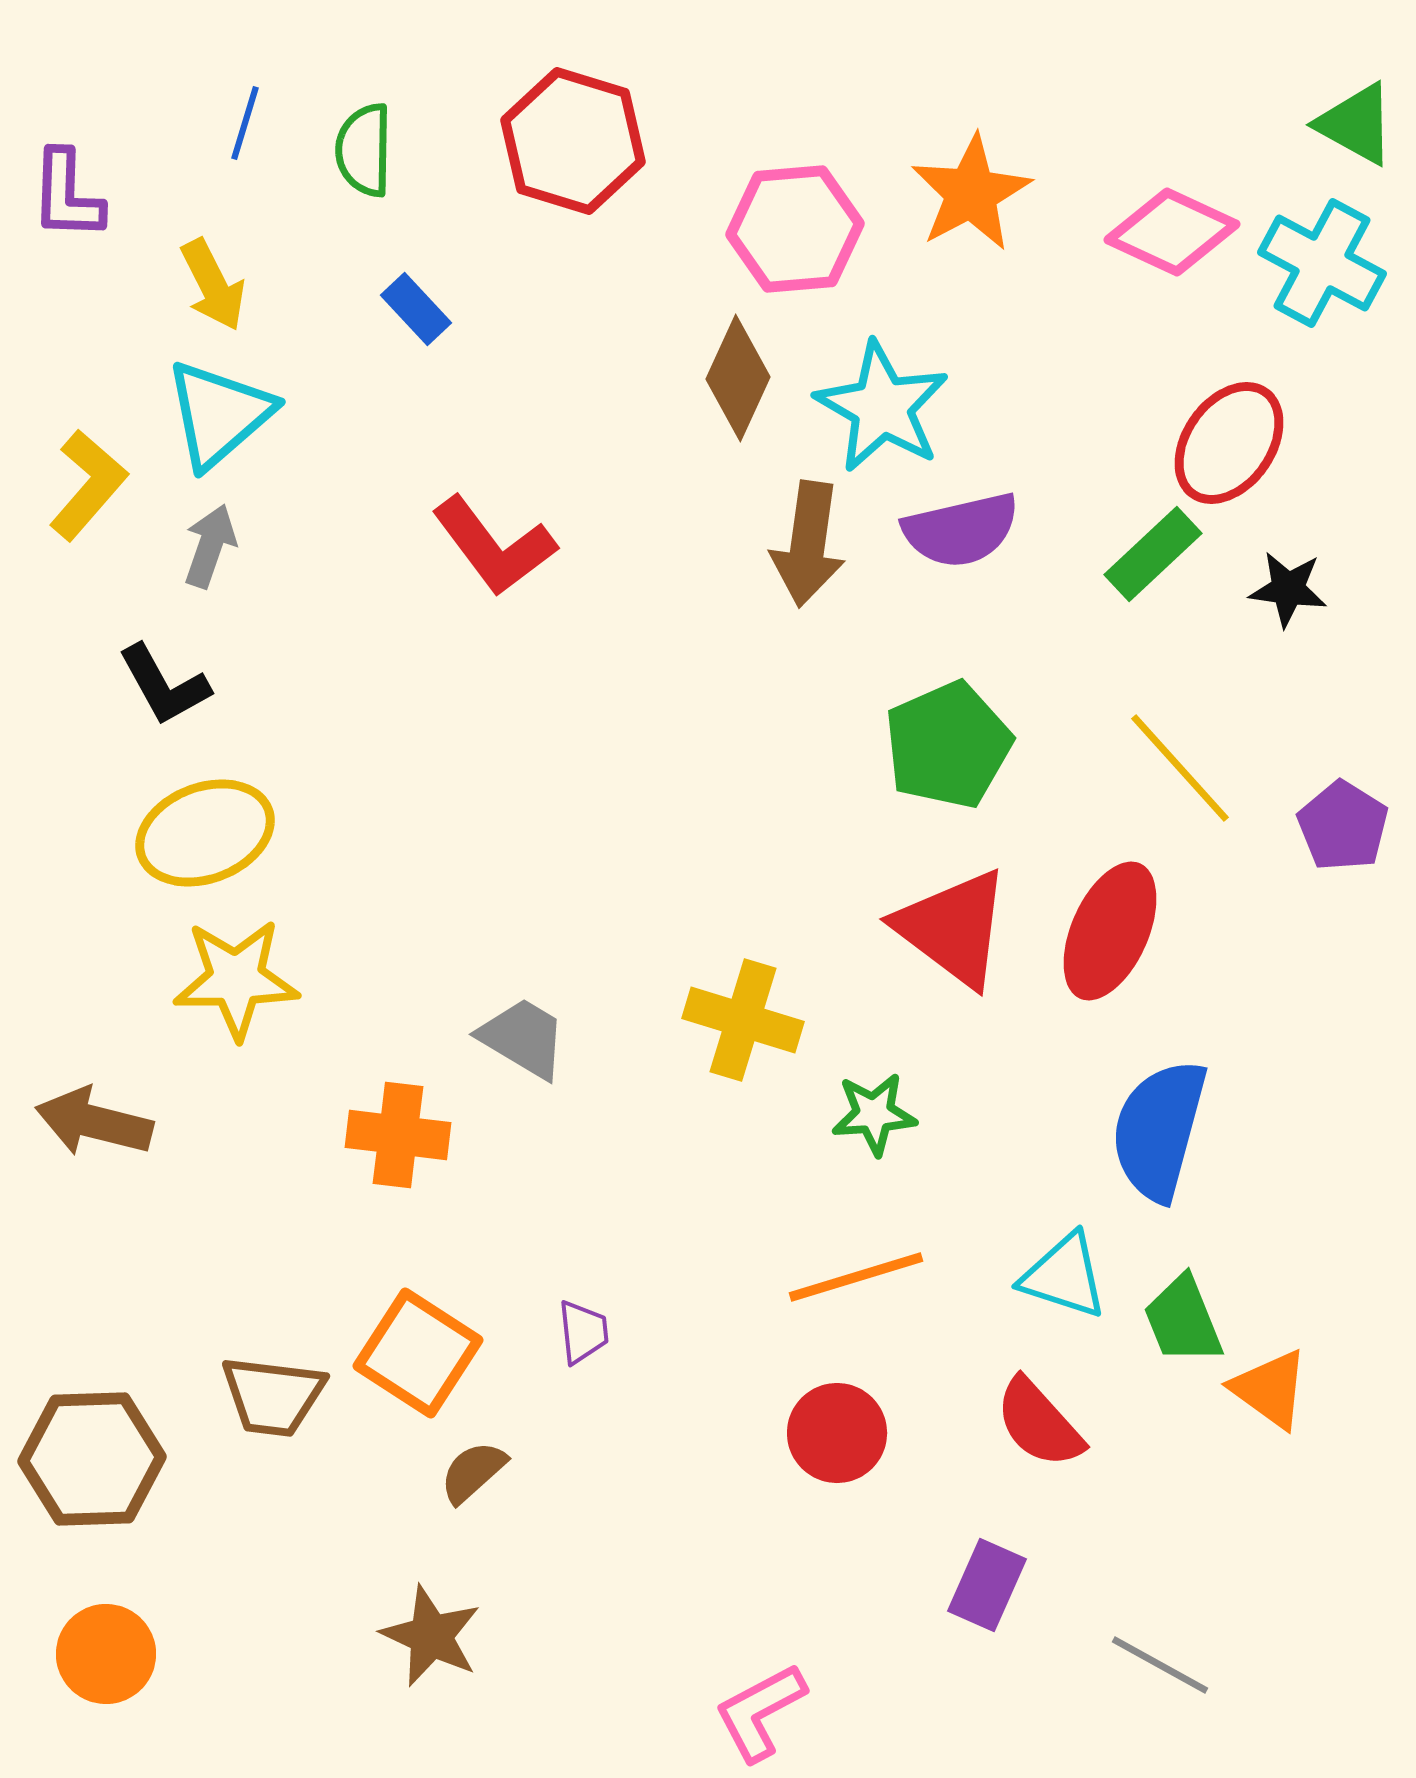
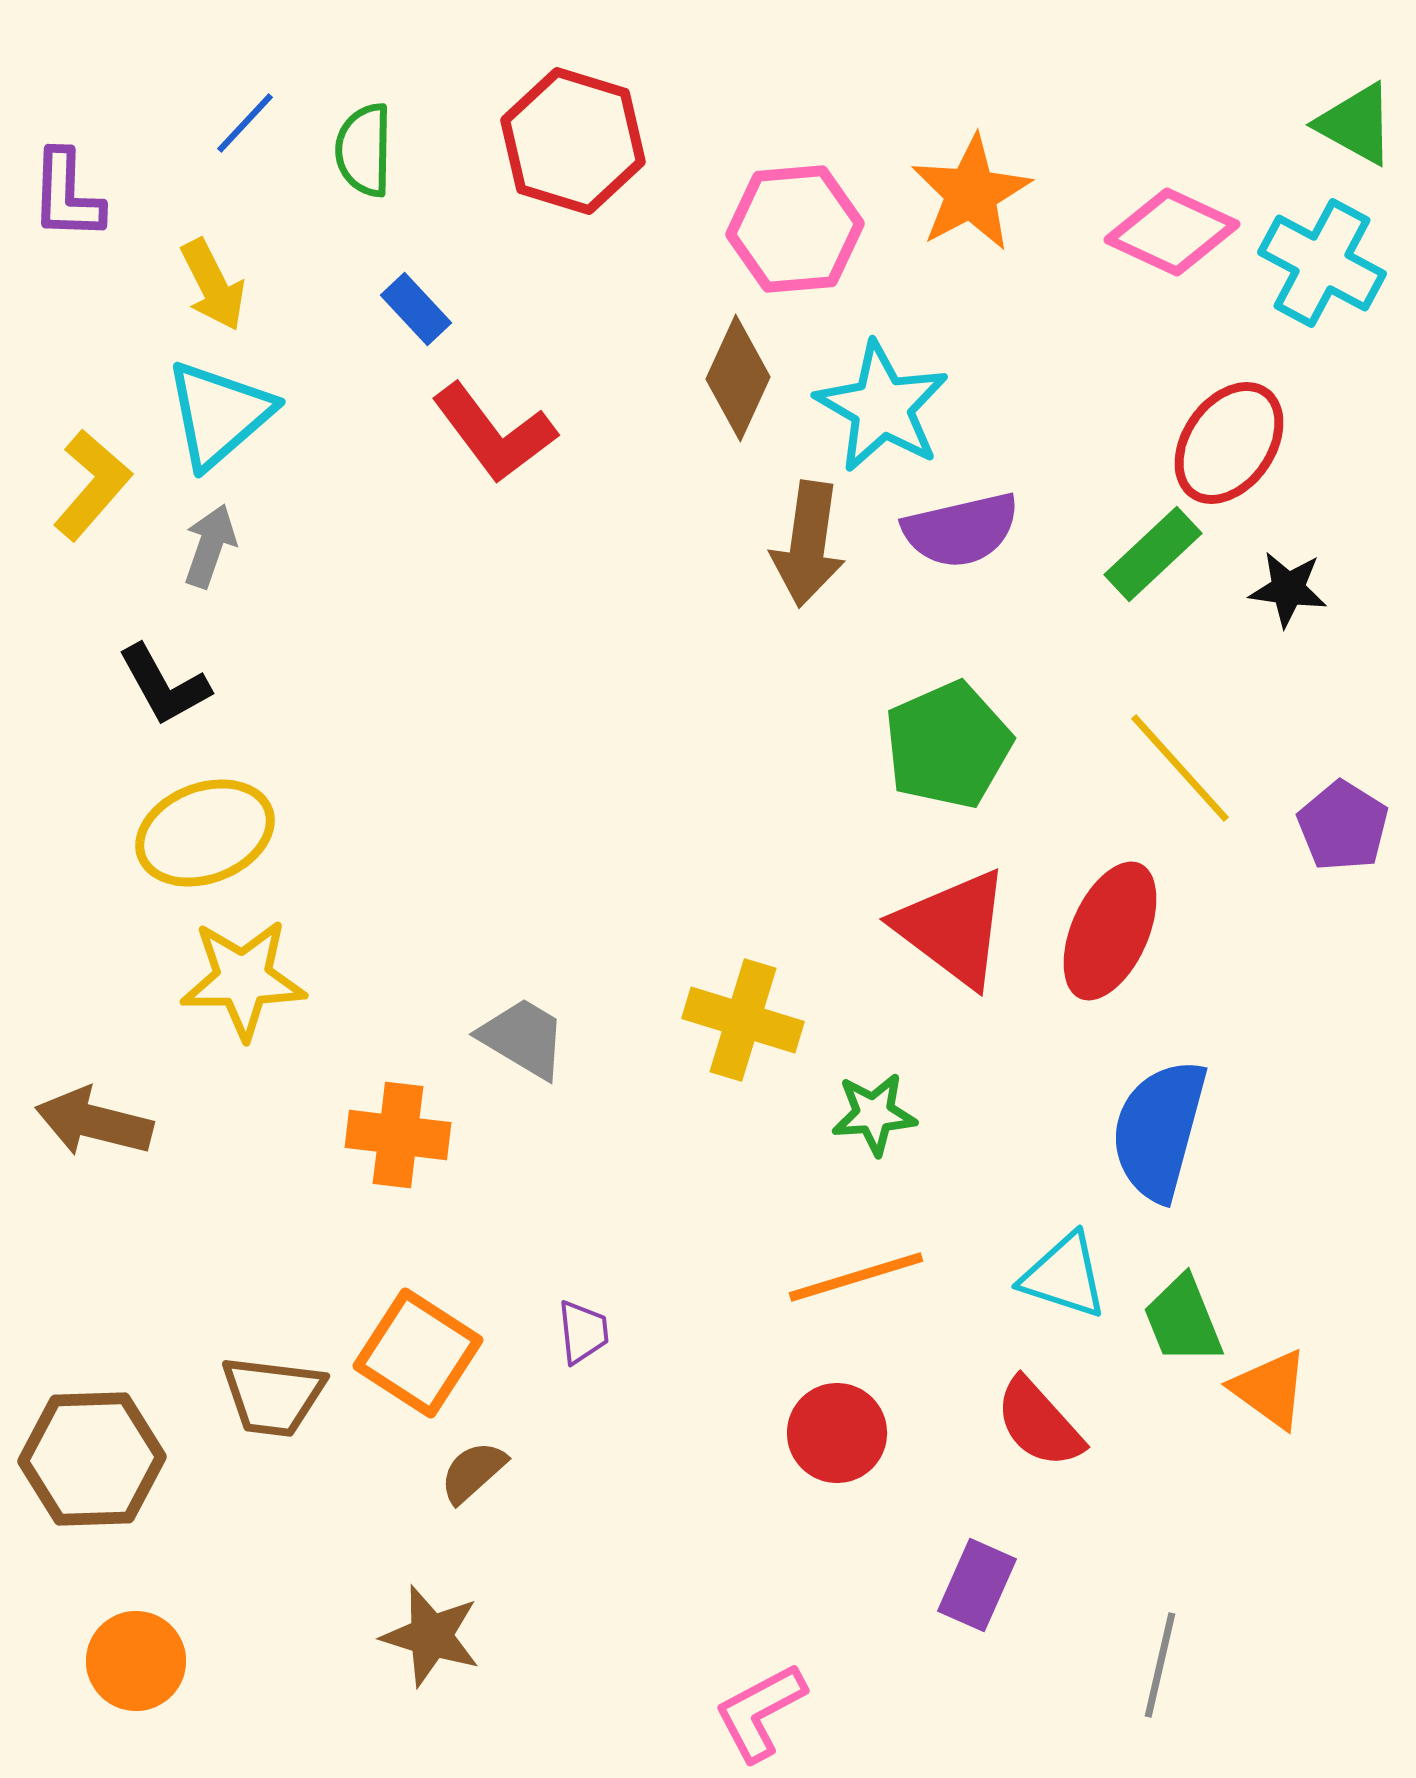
blue line at (245, 123): rotated 26 degrees clockwise
yellow L-shape at (88, 485): moved 4 px right
red L-shape at (494, 546): moved 113 px up
yellow star at (236, 979): moved 7 px right
purple rectangle at (987, 1585): moved 10 px left
brown star at (431, 1636): rotated 8 degrees counterclockwise
orange circle at (106, 1654): moved 30 px right, 7 px down
gray line at (1160, 1665): rotated 74 degrees clockwise
